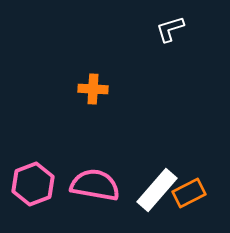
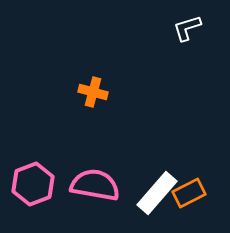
white L-shape: moved 17 px right, 1 px up
orange cross: moved 3 px down; rotated 12 degrees clockwise
white rectangle: moved 3 px down
